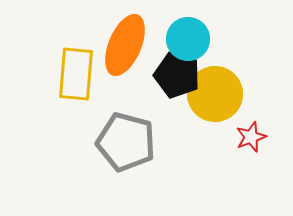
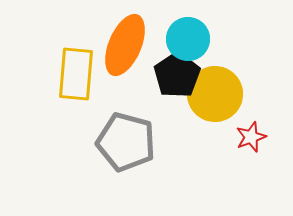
black pentagon: rotated 21 degrees clockwise
